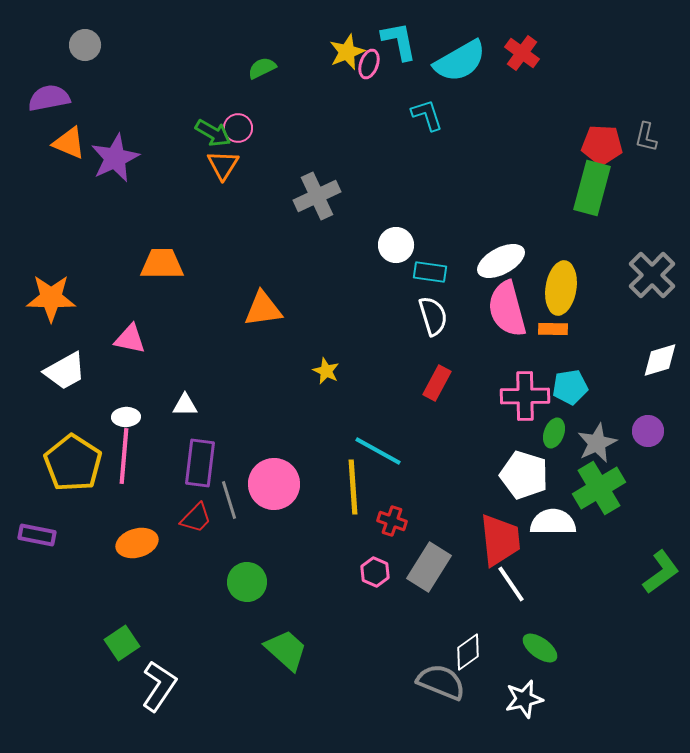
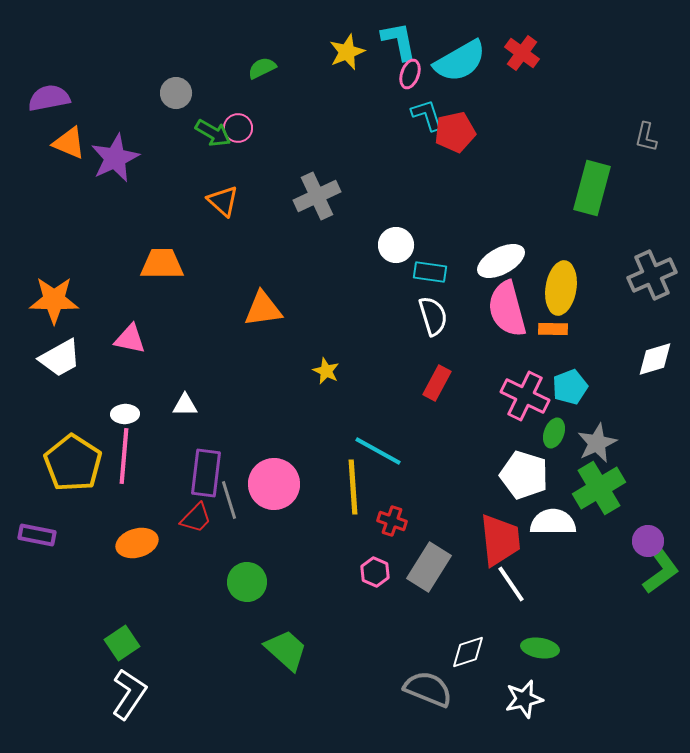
gray circle at (85, 45): moved 91 px right, 48 px down
pink ellipse at (369, 64): moved 41 px right, 10 px down
red pentagon at (602, 145): moved 147 px left, 13 px up; rotated 15 degrees counterclockwise
orange triangle at (223, 165): moved 36 px down; rotated 20 degrees counterclockwise
gray cross at (652, 275): rotated 21 degrees clockwise
orange star at (51, 298): moved 3 px right, 2 px down
white diamond at (660, 360): moved 5 px left, 1 px up
white trapezoid at (65, 371): moved 5 px left, 13 px up
cyan pentagon at (570, 387): rotated 12 degrees counterclockwise
pink cross at (525, 396): rotated 27 degrees clockwise
white ellipse at (126, 417): moved 1 px left, 3 px up
purple circle at (648, 431): moved 110 px down
purple rectangle at (200, 463): moved 6 px right, 10 px down
green ellipse at (540, 648): rotated 27 degrees counterclockwise
white diamond at (468, 652): rotated 18 degrees clockwise
gray semicircle at (441, 682): moved 13 px left, 7 px down
white L-shape at (159, 686): moved 30 px left, 8 px down
